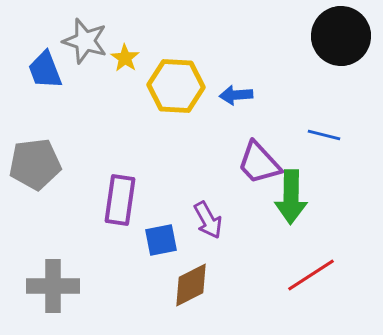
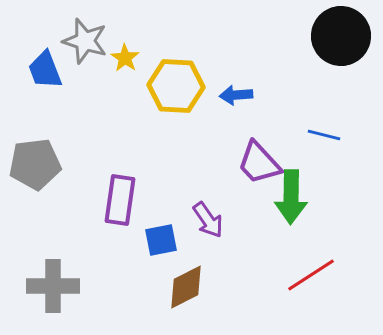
purple arrow: rotated 6 degrees counterclockwise
brown diamond: moved 5 px left, 2 px down
